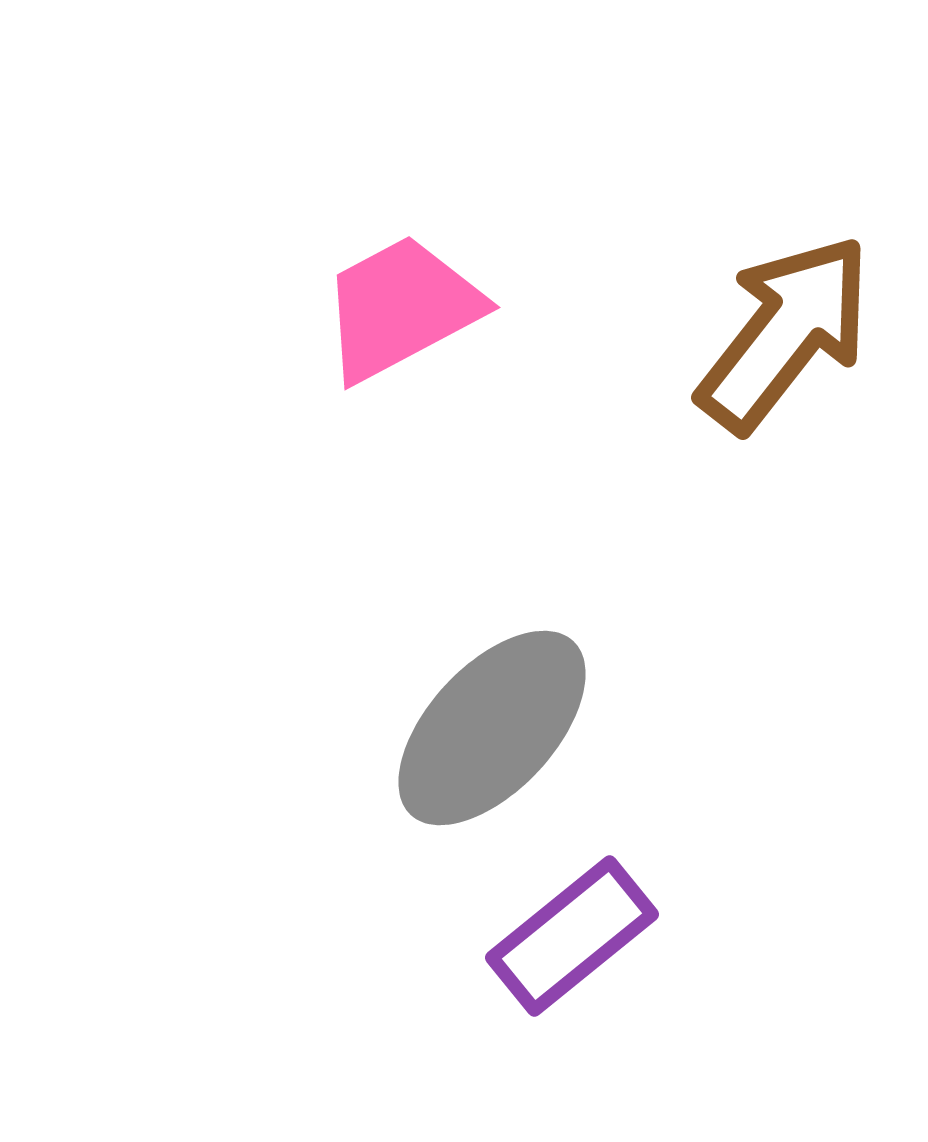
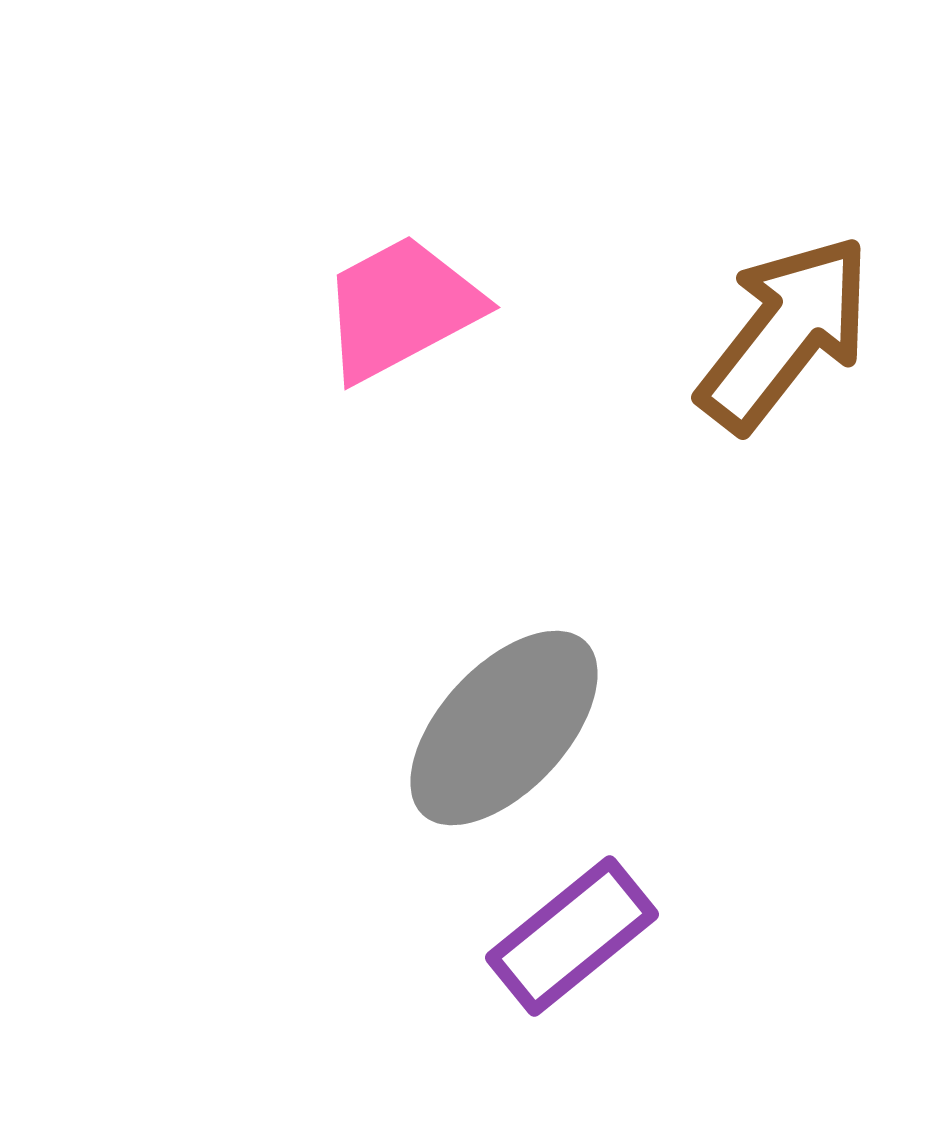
gray ellipse: moved 12 px right
